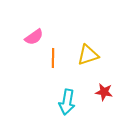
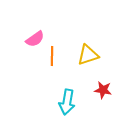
pink semicircle: moved 1 px right, 2 px down
orange line: moved 1 px left, 2 px up
red star: moved 1 px left, 2 px up
